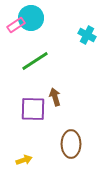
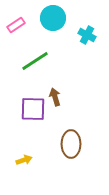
cyan circle: moved 22 px right
